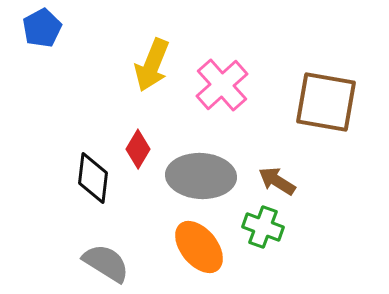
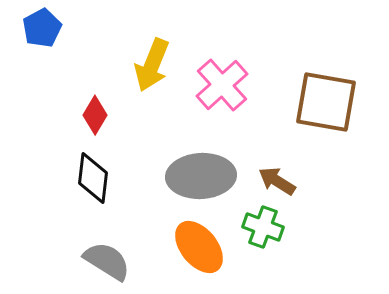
red diamond: moved 43 px left, 34 px up
gray ellipse: rotated 6 degrees counterclockwise
gray semicircle: moved 1 px right, 2 px up
